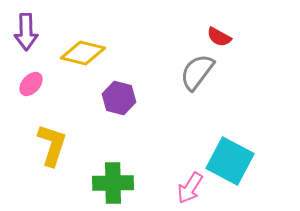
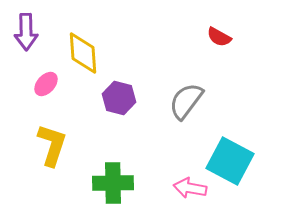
yellow diamond: rotated 72 degrees clockwise
gray semicircle: moved 11 px left, 29 px down
pink ellipse: moved 15 px right
pink arrow: rotated 68 degrees clockwise
